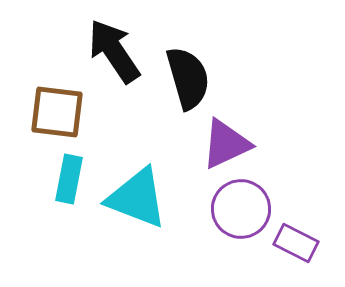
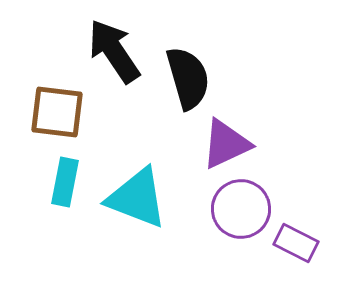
cyan rectangle: moved 4 px left, 3 px down
